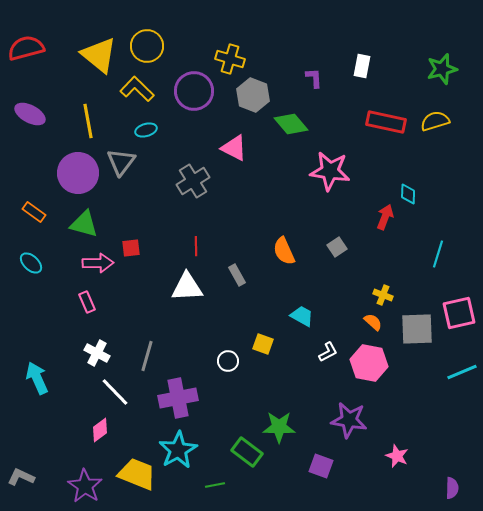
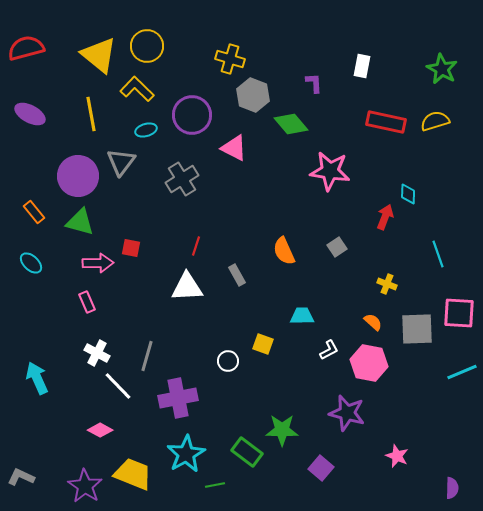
green star at (442, 69): rotated 28 degrees counterclockwise
purple L-shape at (314, 78): moved 5 px down
purple circle at (194, 91): moved 2 px left, 24 px down
yellow line at (88, 121): moved 3 px right, 7 px up
purple circle at (78, 173): moved 3 px down
gray cross at (193, 181): moved 11 px left, 2 px up
orange rectangle at (34, 212): rotated 15 degrees clockwise
green triangle at (84, 224): moved 4 px left, 2 px up
red line at (196, 246): rotated 18 degrees clockwise
red square at (131, 248): rotated 18 degrees clockwise
cyan line at (438, 254): rotated 36 degrees counterclockwise
yellow cross at (383, 295): moved 4 px right, 11 px up
pink square at (459, 313): rotated 16 degrees clockwise
cyan trapezoid at (302, 316): rotated 30 degrees counterclockwise
white L-shape at (328, 352): moved 1 px right, 2 px up
white line at (115, 392): moved 3 px right, 6 px up
purple star at (349, 420): moved 2 px left, 7 px up; rotated 6 degrees clockwise
green star at (279, 427): moved 3 px right, 3 px down
pink diamond at (100, 430): rotated 65 degrees clockwise
cyan star at (178, 450): moved 8 px right, 4 px down
purple square at (321, 466): moved 2 px down; rotated 20 degrees clockwise
yellow trapezoid at (137, 474): moved 4 px left
